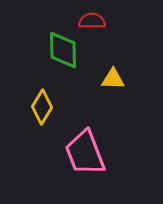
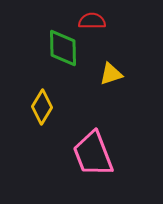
green diamond: moved 2 px up
yellow triangle: moved 2 px left, 5 px up; rotated 20 degrees counterclockwise
pink trapezoid: moved 8 px right, 1 px down
